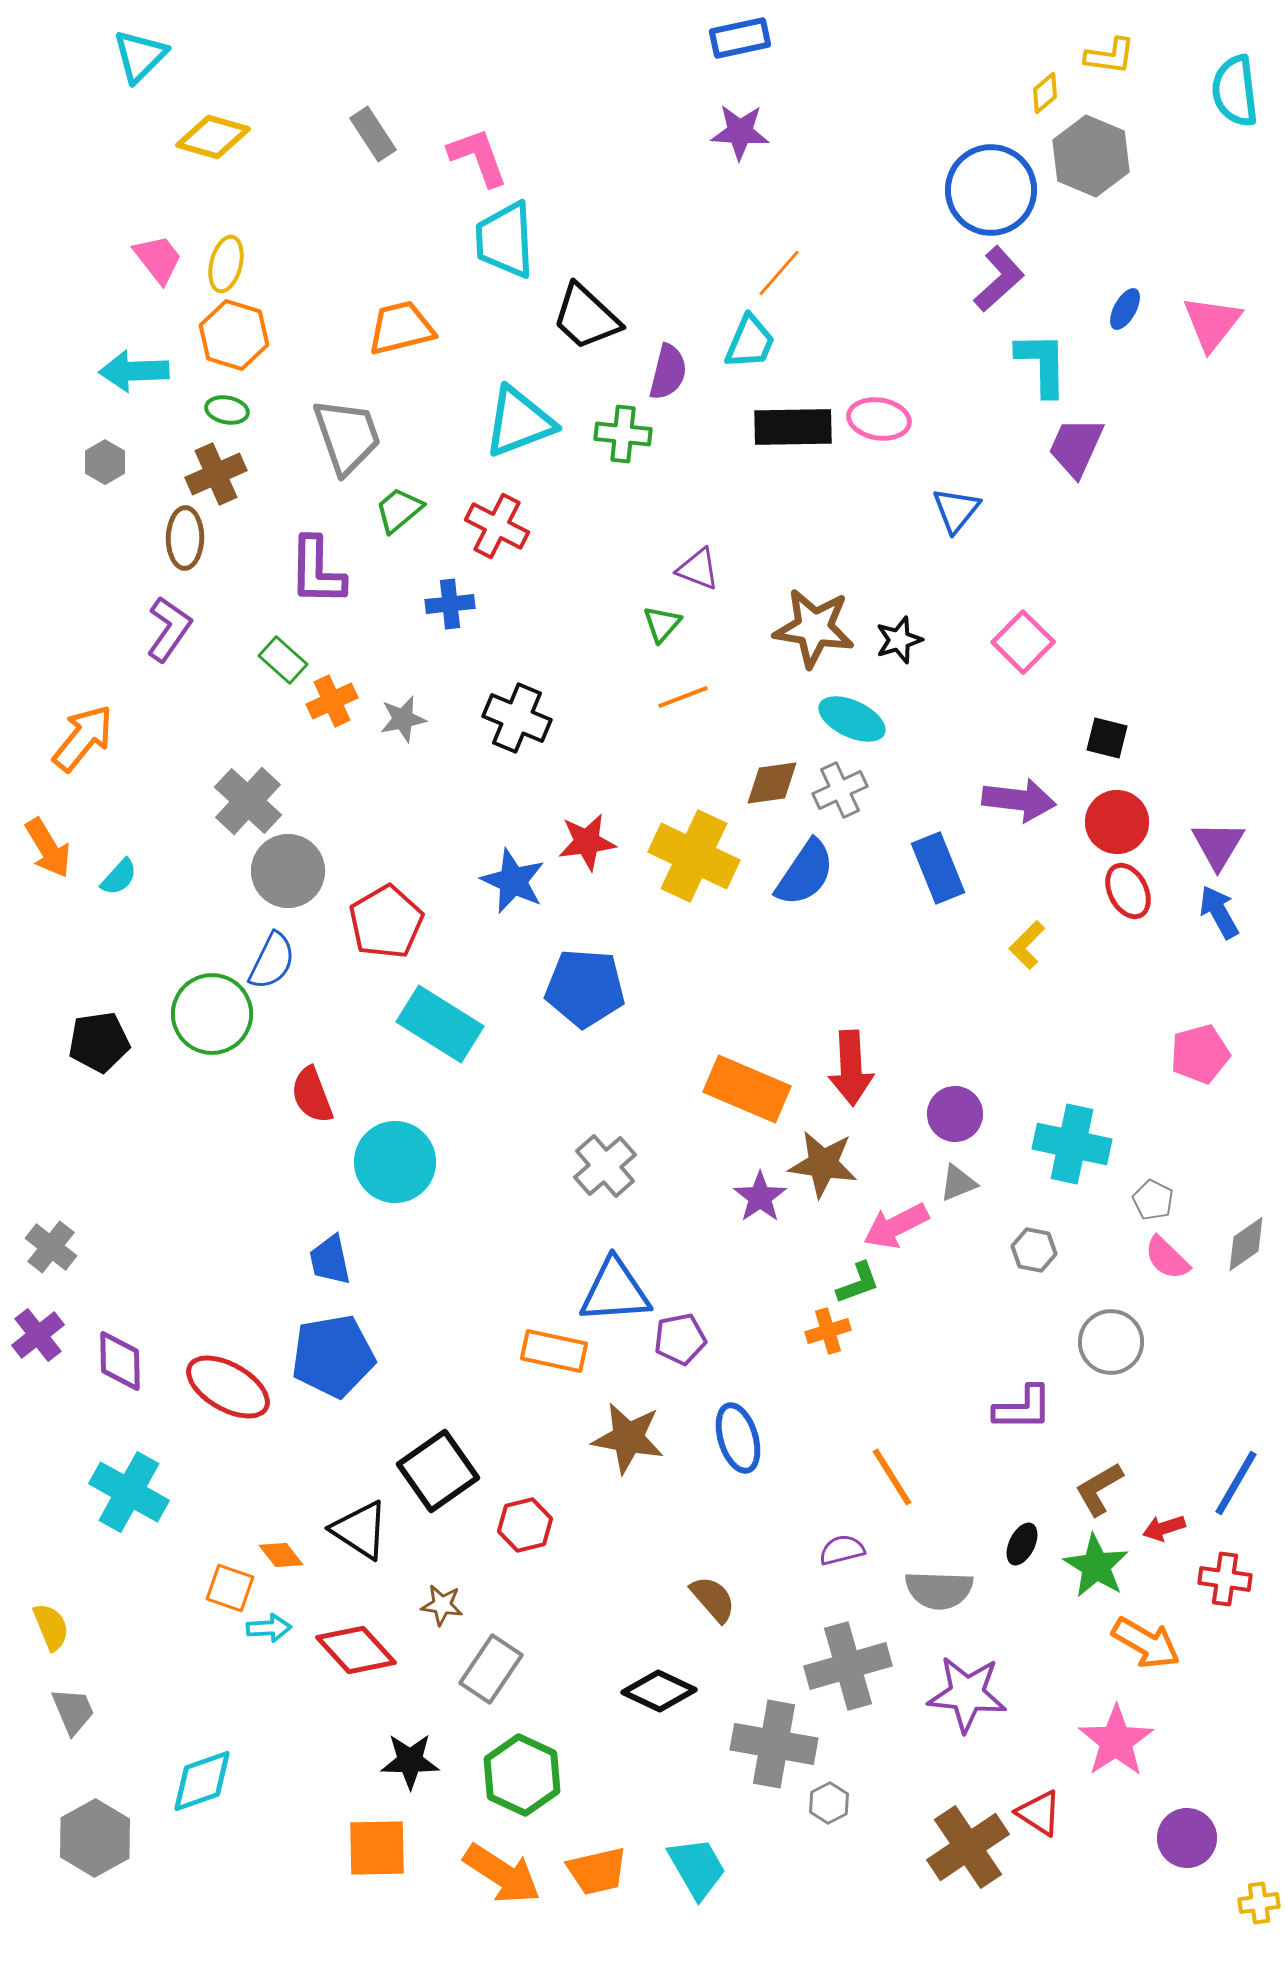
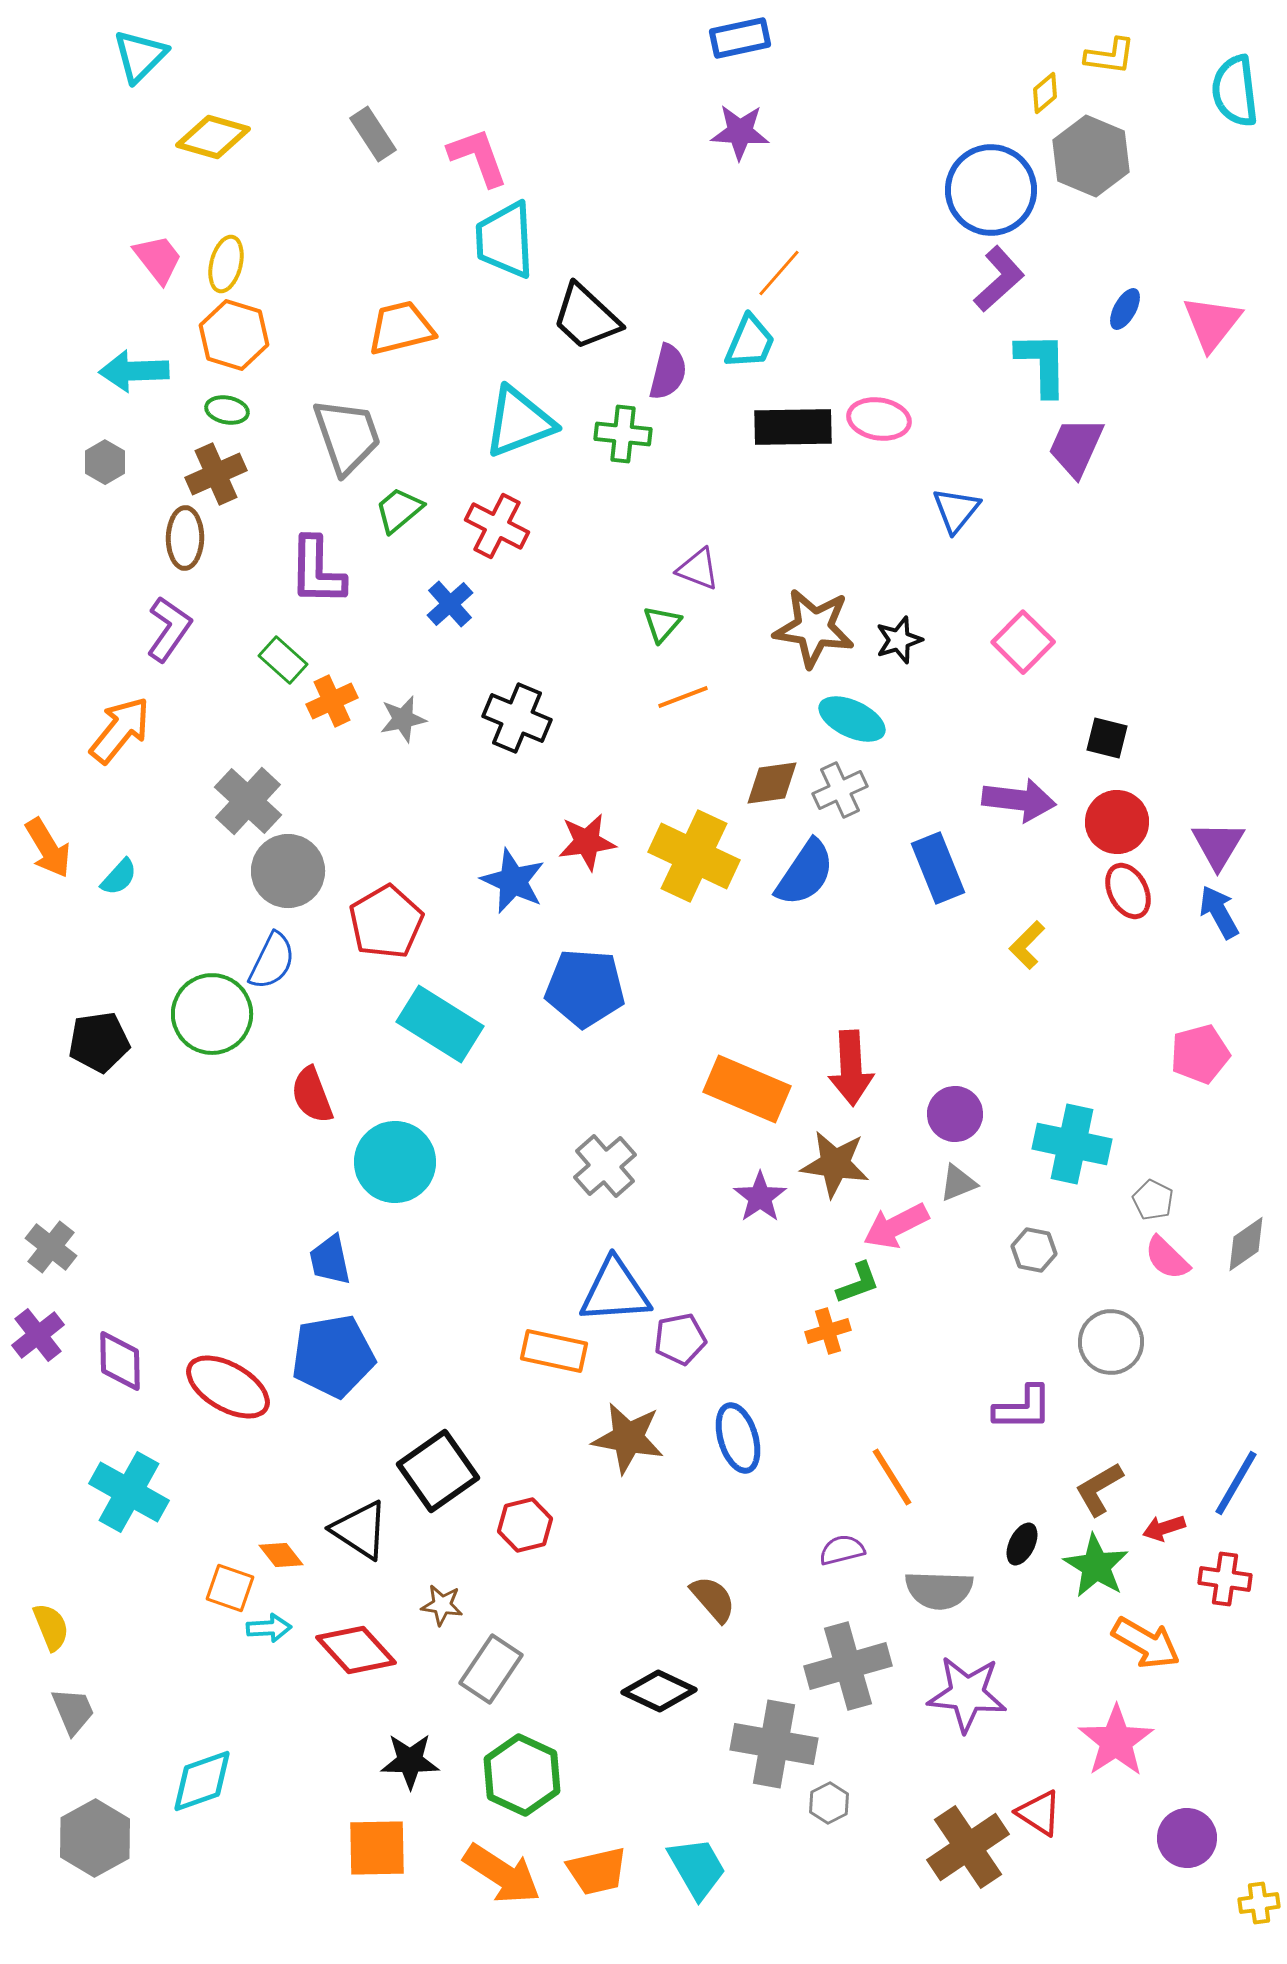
blue cross at (450, 604): rotated 36 degrees counterclockwise
orange arrow at (83, 738): moved 37 px right, 8 px up
brown star at (823, 1164): moved 12 px right
